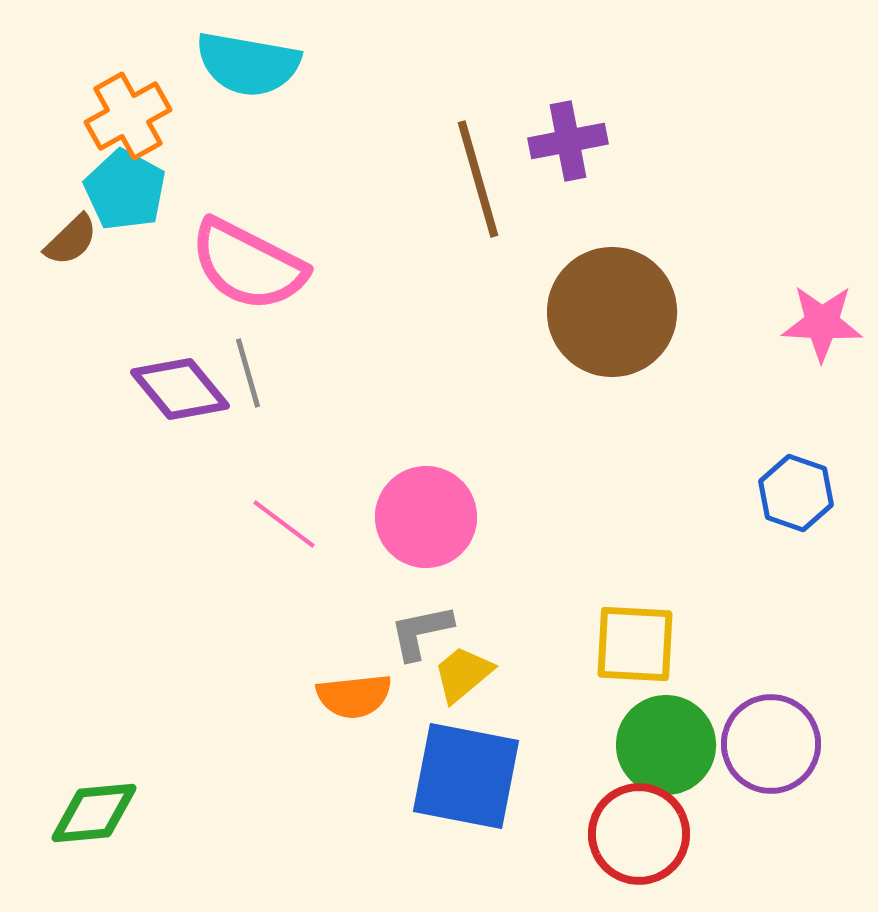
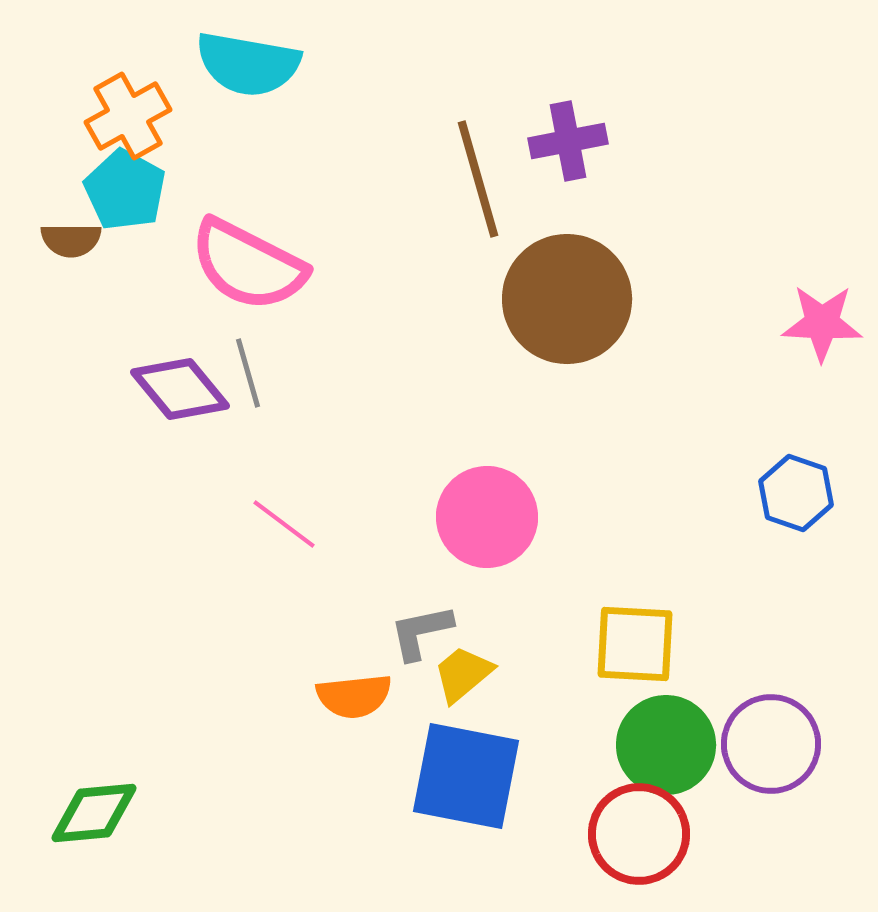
brown semicircle: rotated 44 degrees clockwise
brown circle: moved 45 px left, 13 px up
pink circle: moved 61 px right
